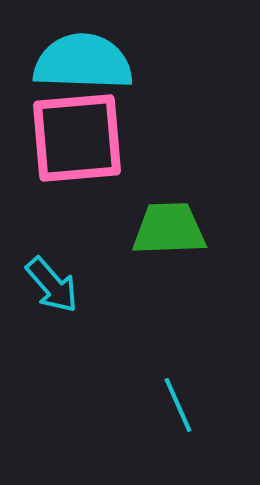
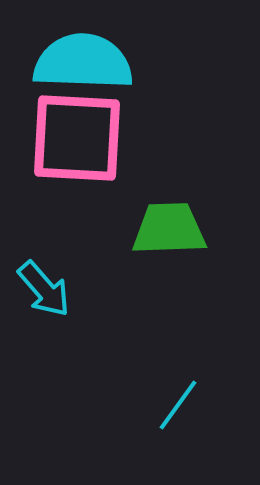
pink square: rotated 8 degrees clockwise
cyan arrow: moved 8 px left, 4 px down
cyan line: rotated 60 degrees clockwise
